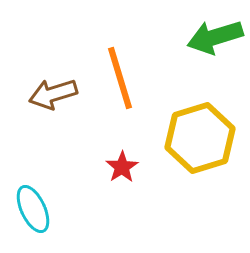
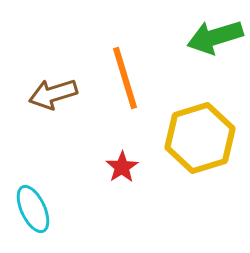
orange line: moved 5 px right
